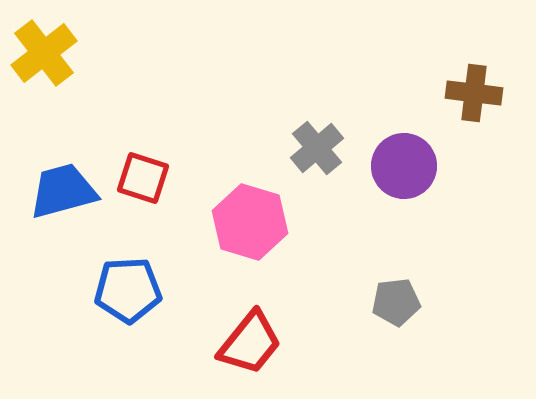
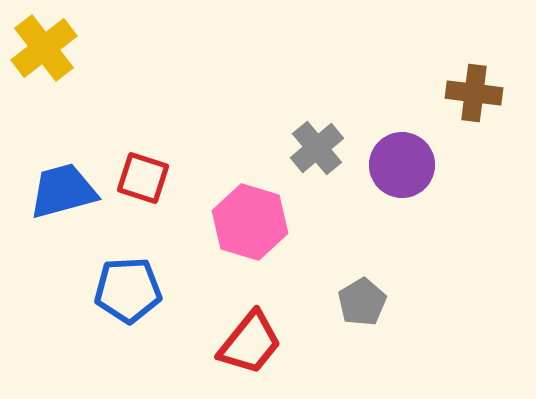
yellow cross: moved 5 px up
purple circle: moved 2 px left, 1 px up
gray pentagon: moved 34 px left; rotated 24 degrees counterclockwise
